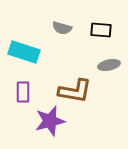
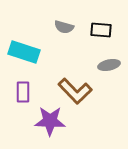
gray semicircle: moved 2 px right, 1 px up
brown L-shape: rotated 36 degrees clockwise
purple star: rotated 16 degrees clockwise
